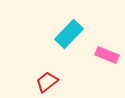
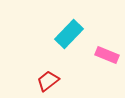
red trapezoid: moved 1 px right, 1 px up
